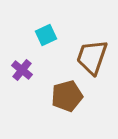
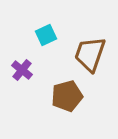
brown trapezoid: moved 2 px left, 3 px up
